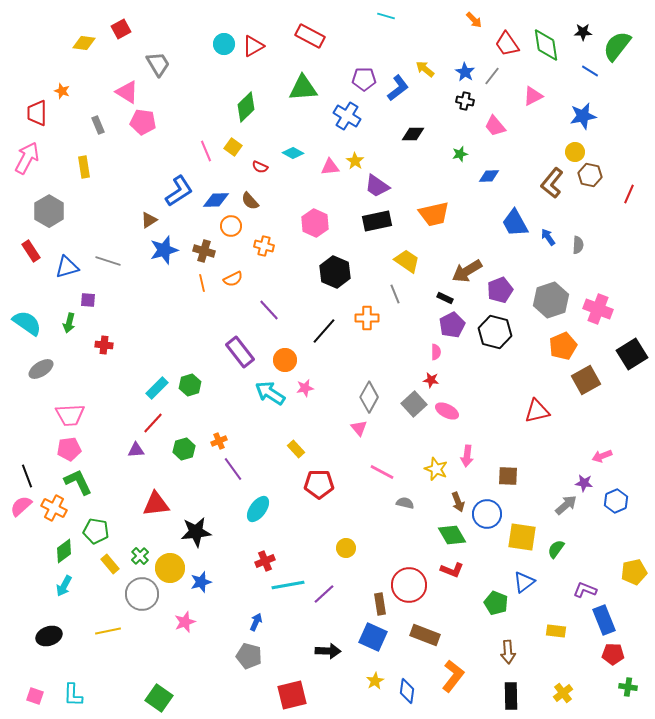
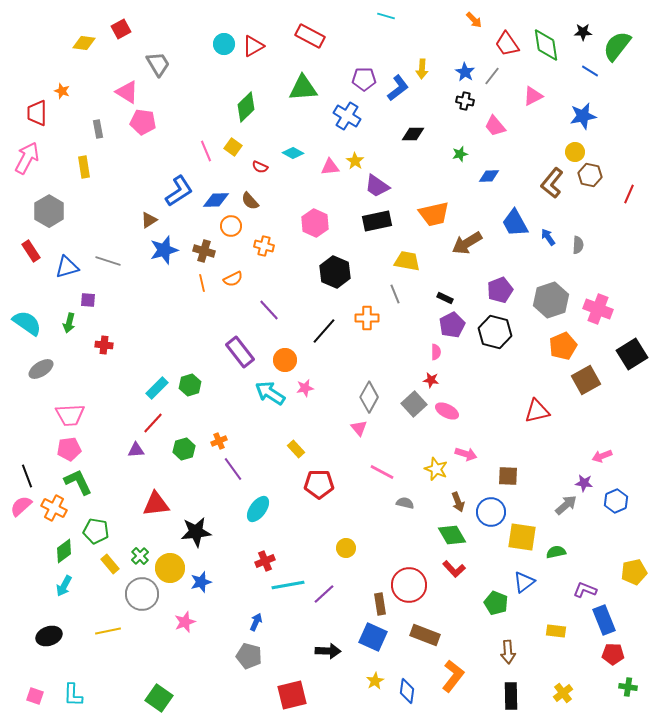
yellow arrow at (425, 69): moved 3 px left; rotated 126 degrees counterclockwise
gray rectangle at (98, 125): moved 4 px down; rotated 12 degrees clockwise
yellow trapezoid at (407, 261): rotated 24 degrees counterclockwise
brown arrow at (467, 271): moved 28 px up
pink arrow at (467, 456): moved 1 px left, 2 px up; rotated 80 degrees counterclockwise
blue circle at (487, 514): moved 4 px right, 2 px up
green semicircle at (556, 549): moved 3 px down; rotated 42 degrees clockwise
red L-shape at (452, 570): moved 2 px right, 1 px up; rotated 25 degrees clockwise
